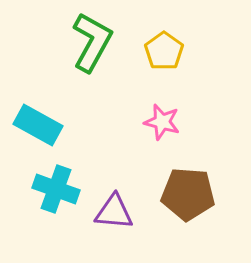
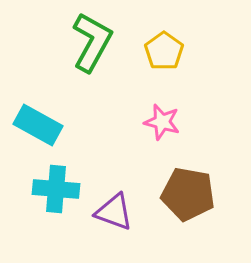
cyan cross: rotated 15 degrees counterclockwise
brown pentagon: rotated 6 degrees clockwise
purple triangle: rotated 15 degrees clockwise
